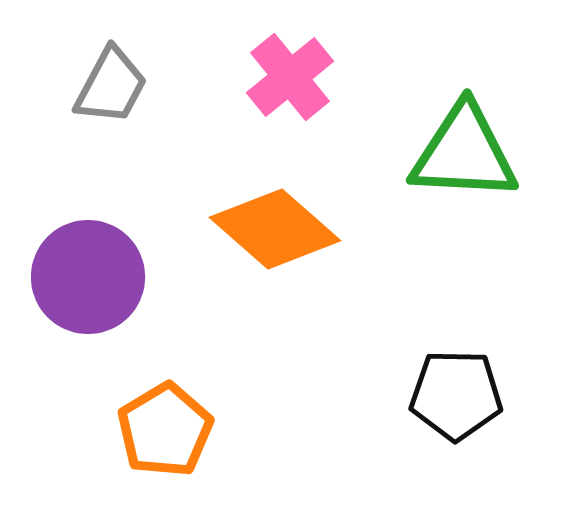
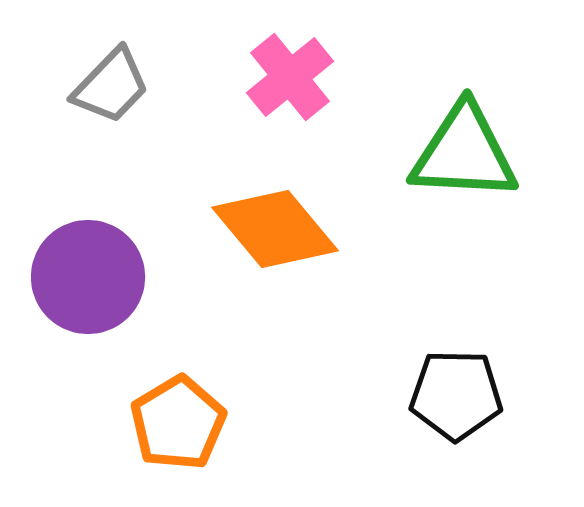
gray trapezoid: rotated 16 degrees clockwise
orange diamond: rotated 9 degrees clockwise
orange pentagon: moved 13 px right, 7 px up
